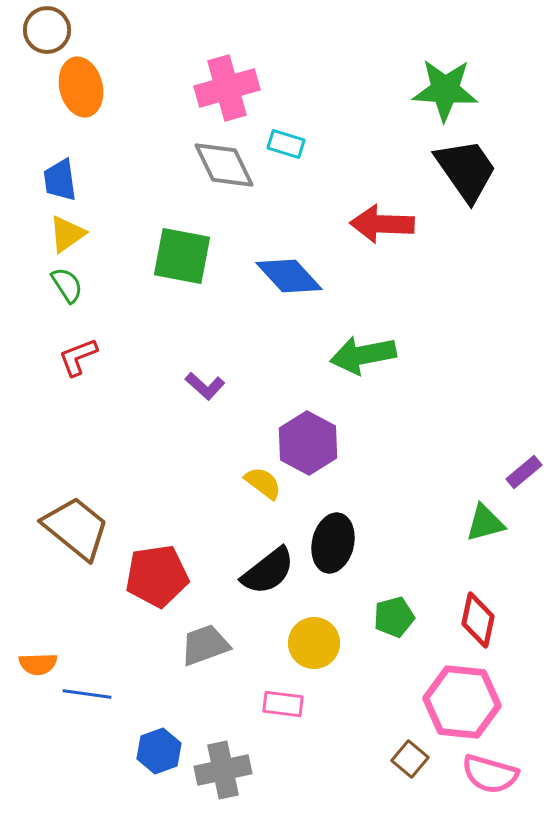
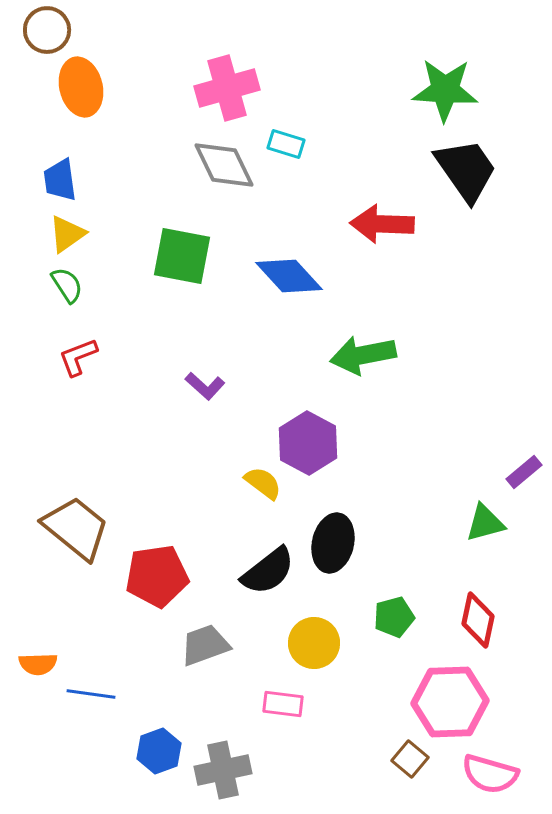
blue line: moved 4 px right
pink hexagon: moved 12 px left; rotated 8 degrees counterclockwise
